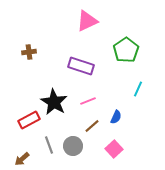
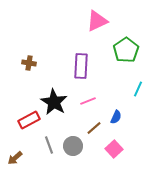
pink triangle: moved 10 px right
brown cross: moved 11 px down; rotated 16 degrees clockwise
purple rectangle: rotated 75 degrees clockwise
brown line: moved 2 px right, 2 px down
brown arrow: moved 7 px left, 1 px up
